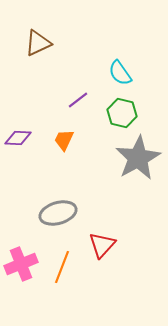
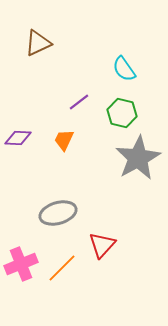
cyan semicircle: moved 4 px right, 4 px up
purple line: moved 1 px right, 2 px down
orange line: moved 1 px down; rotated 24 degrees clockwise
